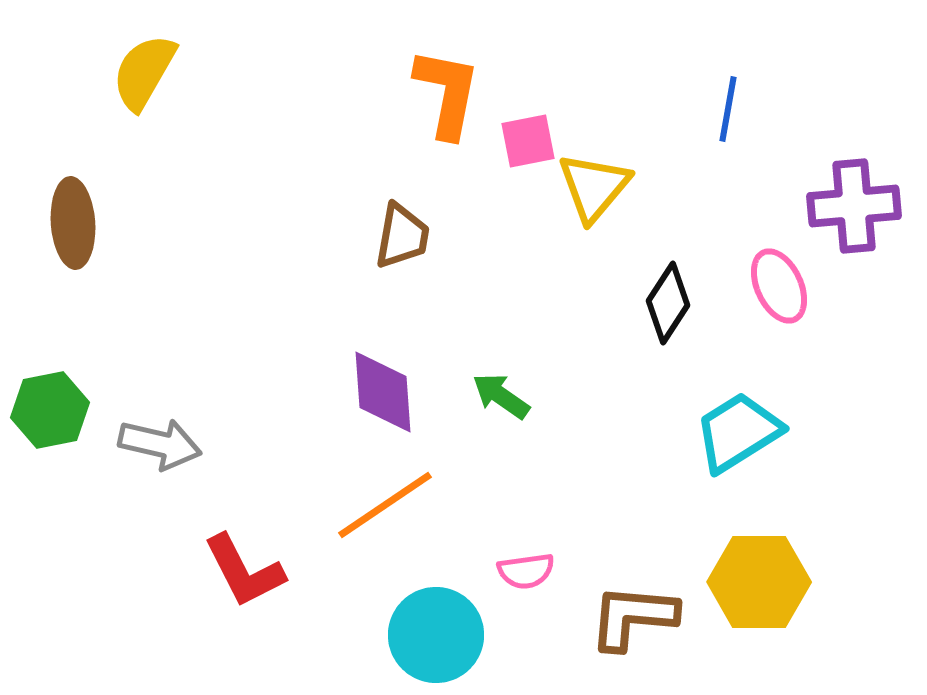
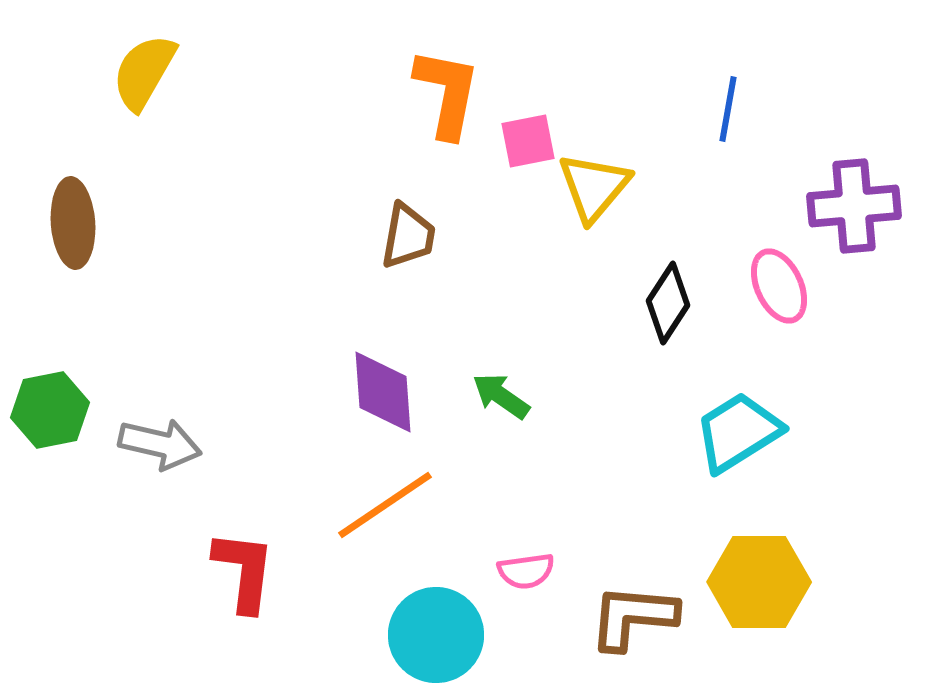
brown trapezoid: moved 6 px right
red L-shape: rotated 146 degrees counterclockwise
